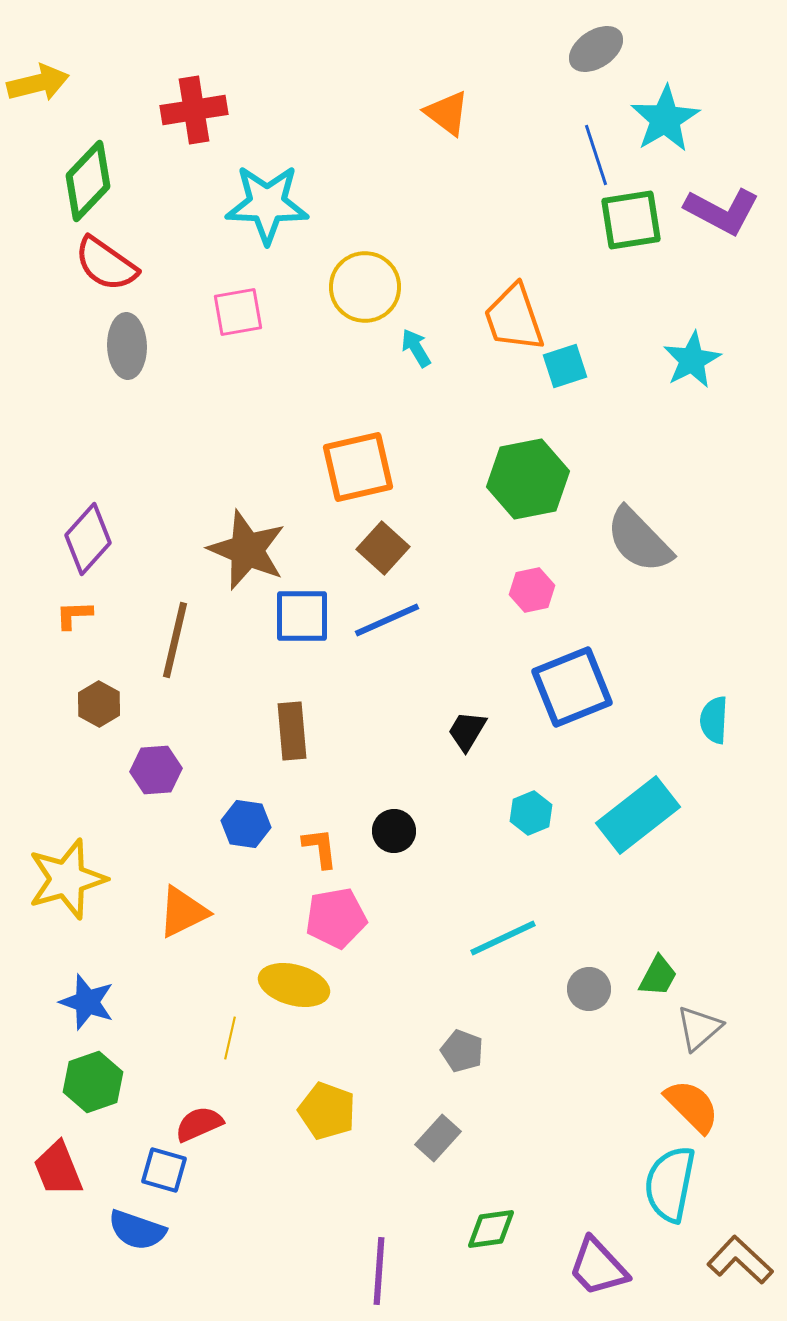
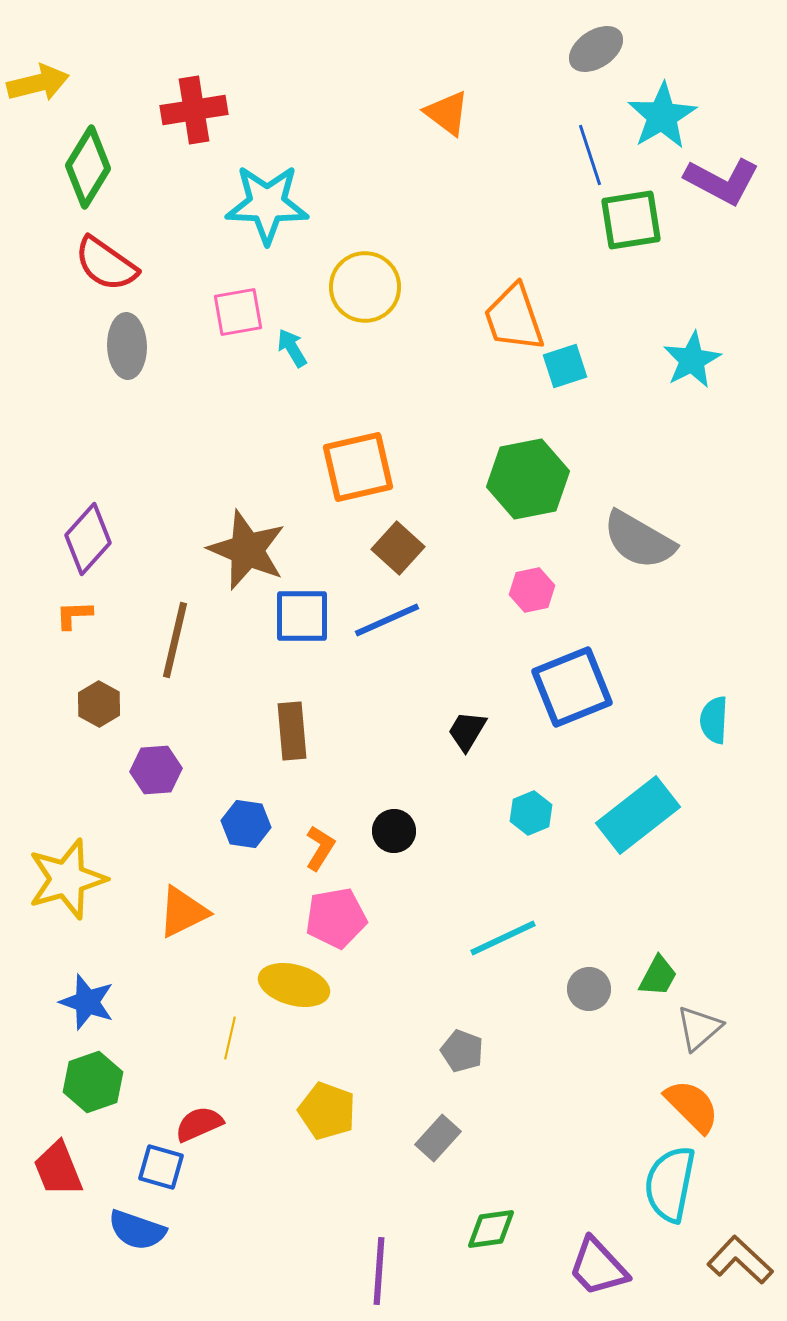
cyan star at (665, 119): moved 3 px left, 3 px up
blue line at (596, 155): moved 6 px left
green diamond at (88, 181): moved 14 px up; rotated 12 degrees counterclockwise
purple L-shape at (722, 211): moved 30 px up
cyan arrow at (416, 348): moved 124 px left
gray semicircle at (639, 540): rotated 16 degrees counterclockwise
brown square at (383, 548): moved 15 px right
orange L-shape at (320, 848): rotated 39 degrees clockwise
blue square at (164, 1170): moved 3 px left, 3 px up
